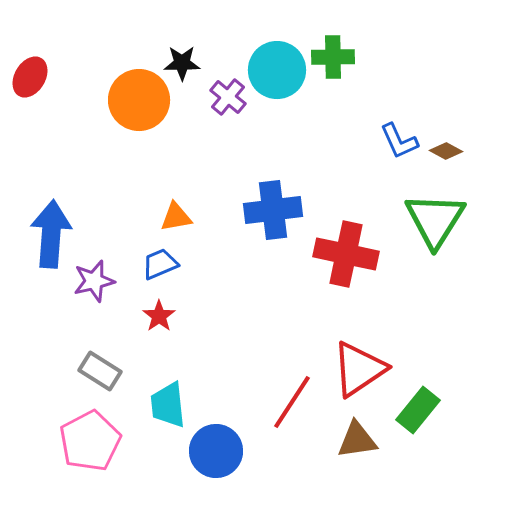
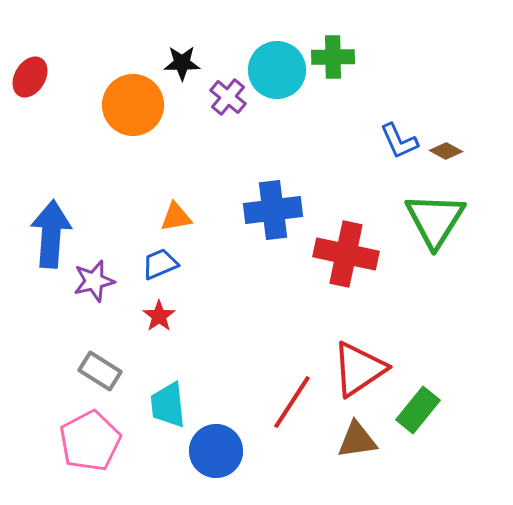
orange circle: moved 6 px left, 5 px down
